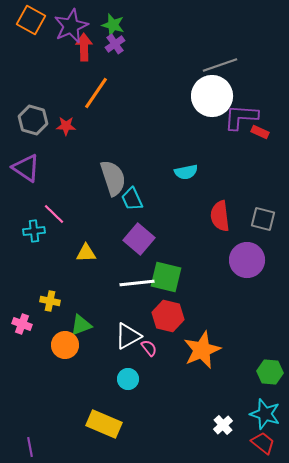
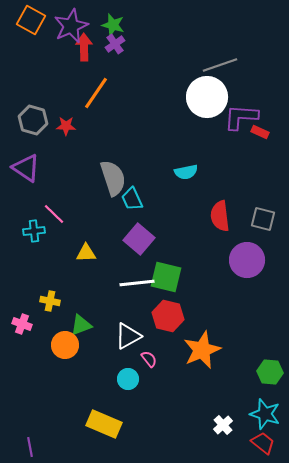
white circle: moved 5 px left, 1 px down
pink semicircle: moved 11 px down
